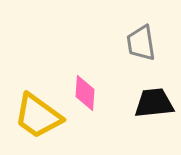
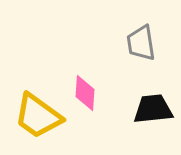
black trapezoid: moved 1 px left, 6 px down
